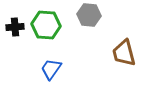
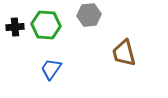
gray hexagon: rotated 10 degrees counterclockwise
